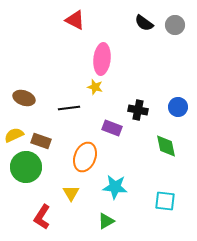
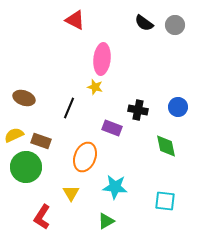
black line: rotated 60 degrees counterclockwise
